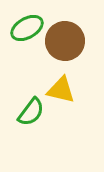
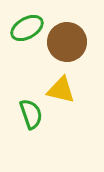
brown circle: moved 2 px right, 1 px down
green semicircle: moved 2 px down; rotated 56 degrees counterclockwise
